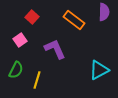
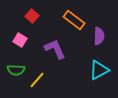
purple semicircle: moved 5 px left, 24 px down
red square: moved 1 px up
pink square: rotated 24 degrees counterclockwise
green semicircle: rotated 66 degrees clockwise
yellow line: rotated 24 degrees clockwise
